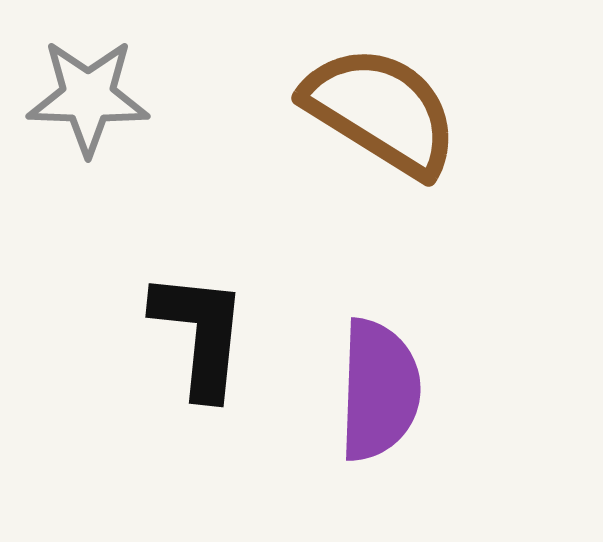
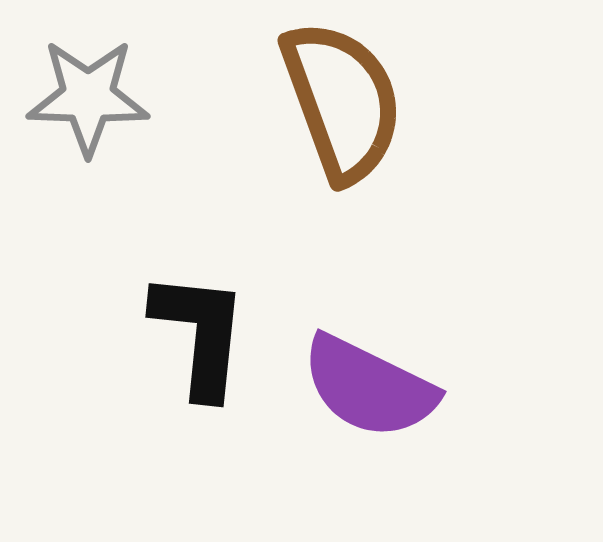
brown semicircle: moved 39 px left, 10 px up; rotated 38 degrees clockwise
purple semicircle: moved 10 px left, 3 px up; rotated 114 degrees clockwise
